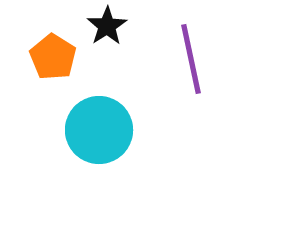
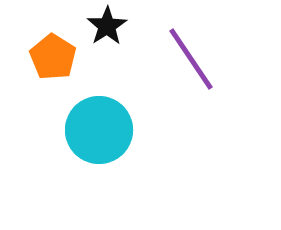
purple line: rotated 22 degrees counterclockwise
